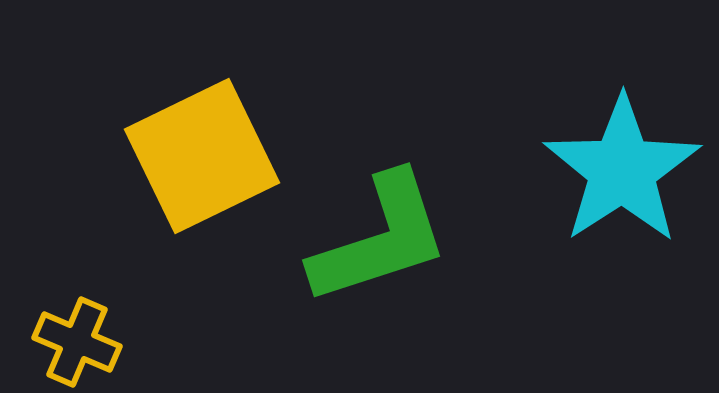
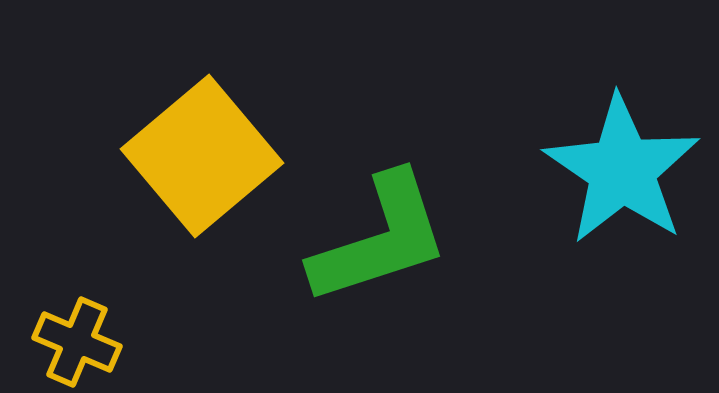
yellow square: rotated 14 degrees counterclockwise
cyan star: rotated 5 degrees counterclockwise
